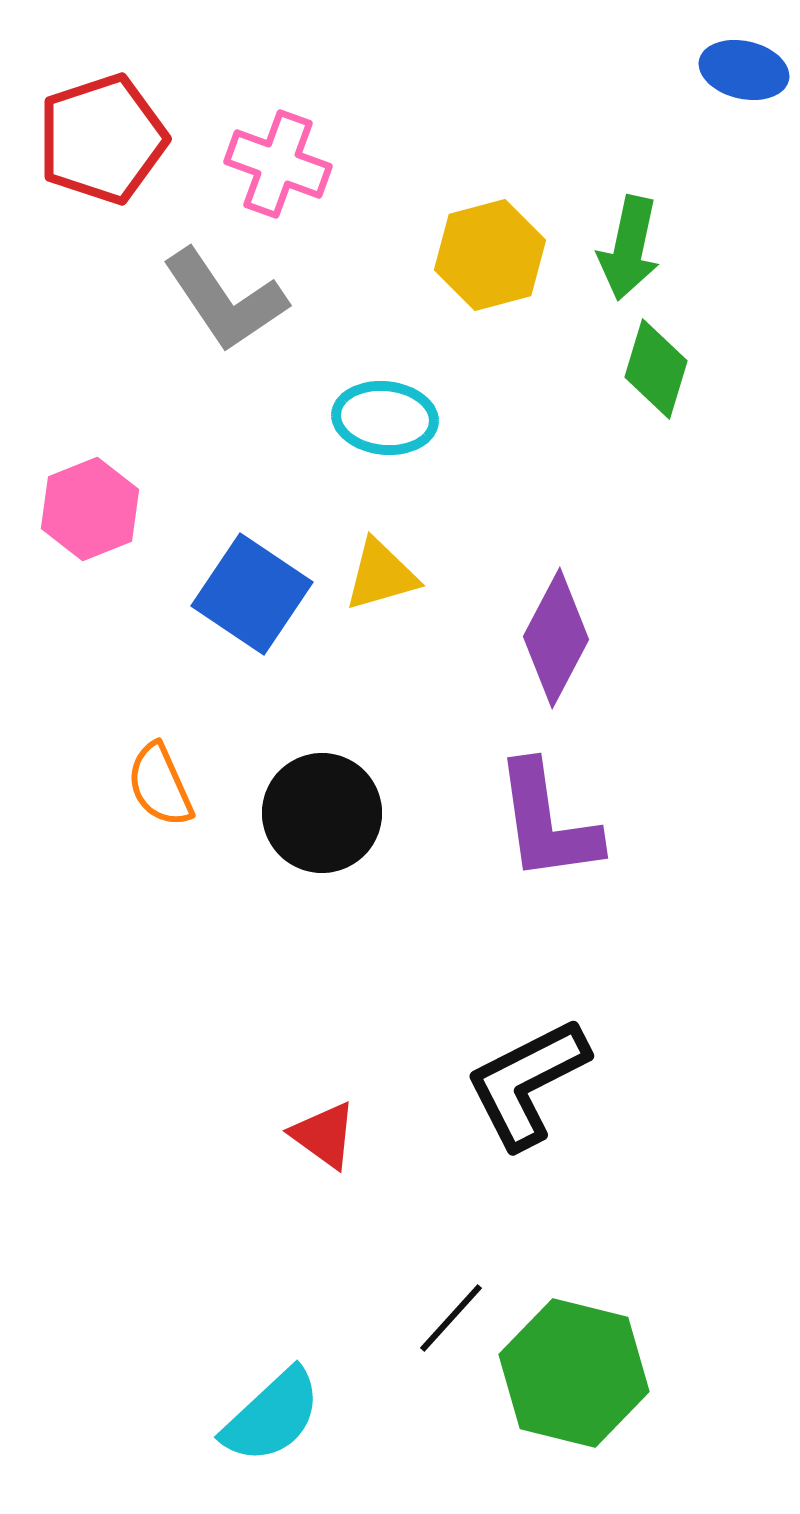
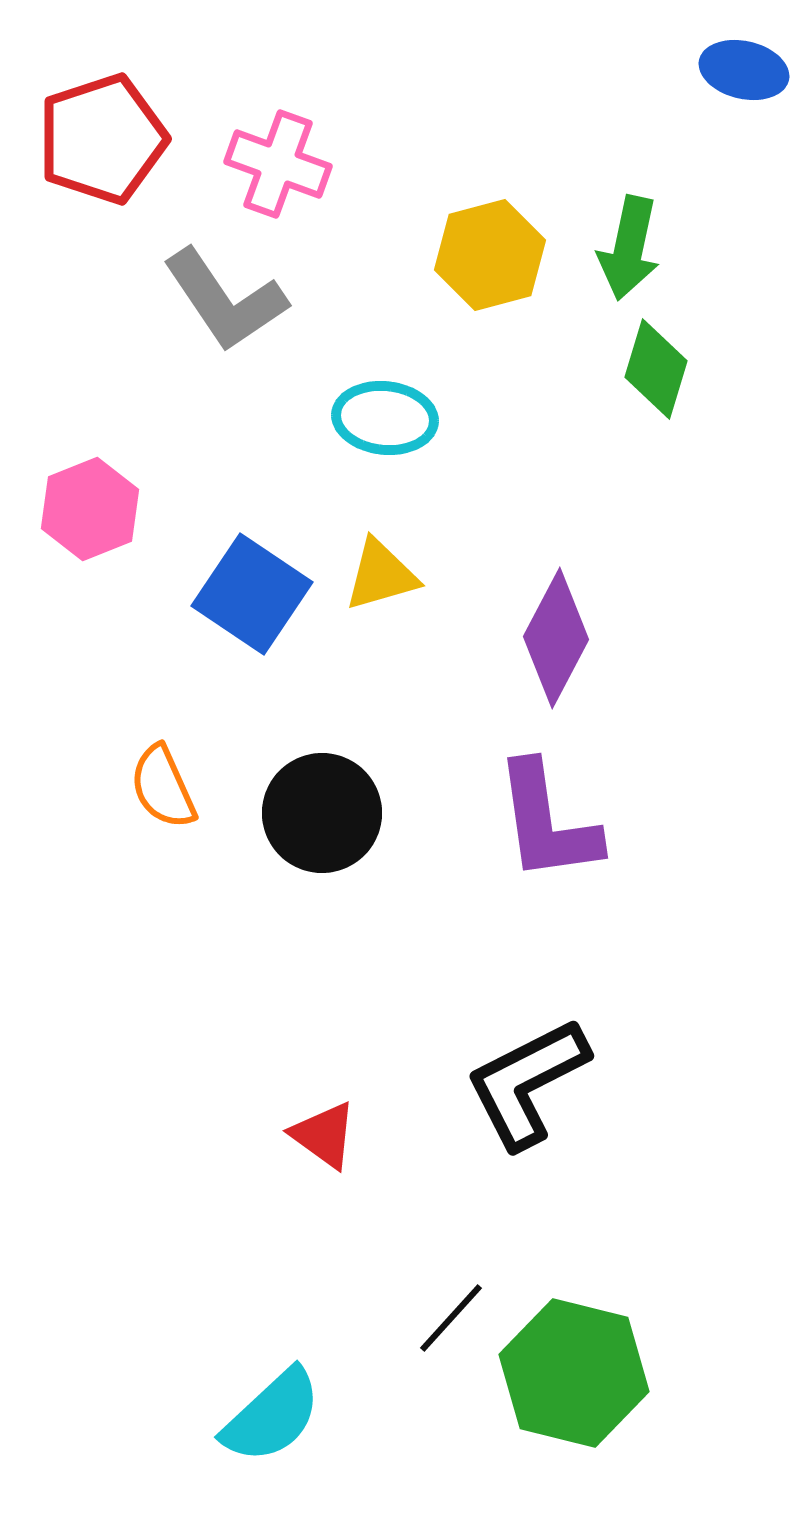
orange semicircle: moved 3 px right, 2 px down
